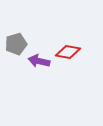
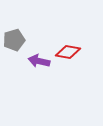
gray pentagon: moved 2 px left, 4 px up
